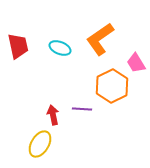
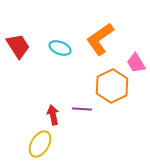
red trapezoid: rotated 20 degrees counterclockwise
